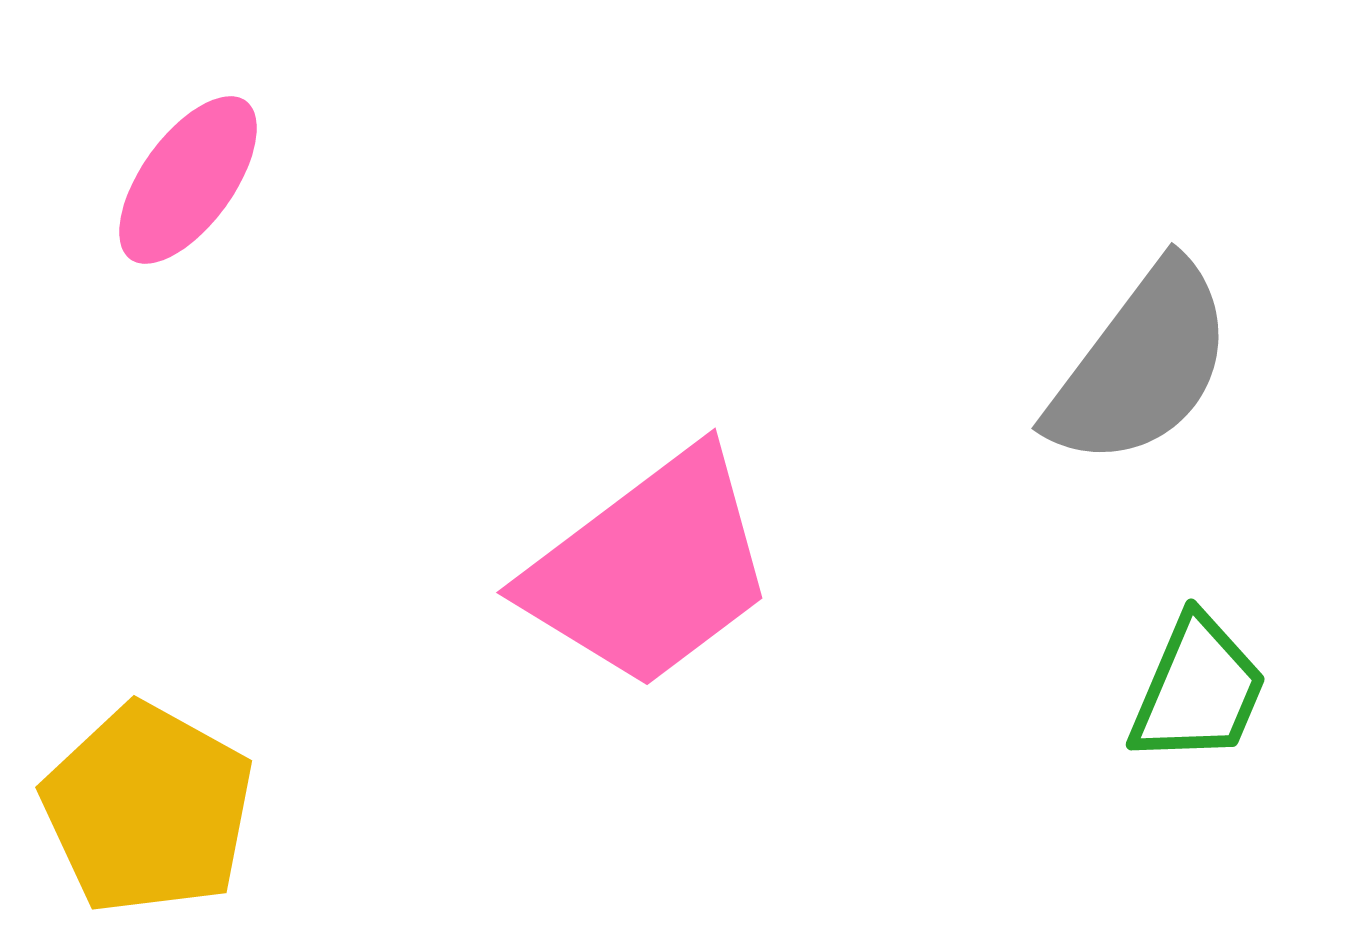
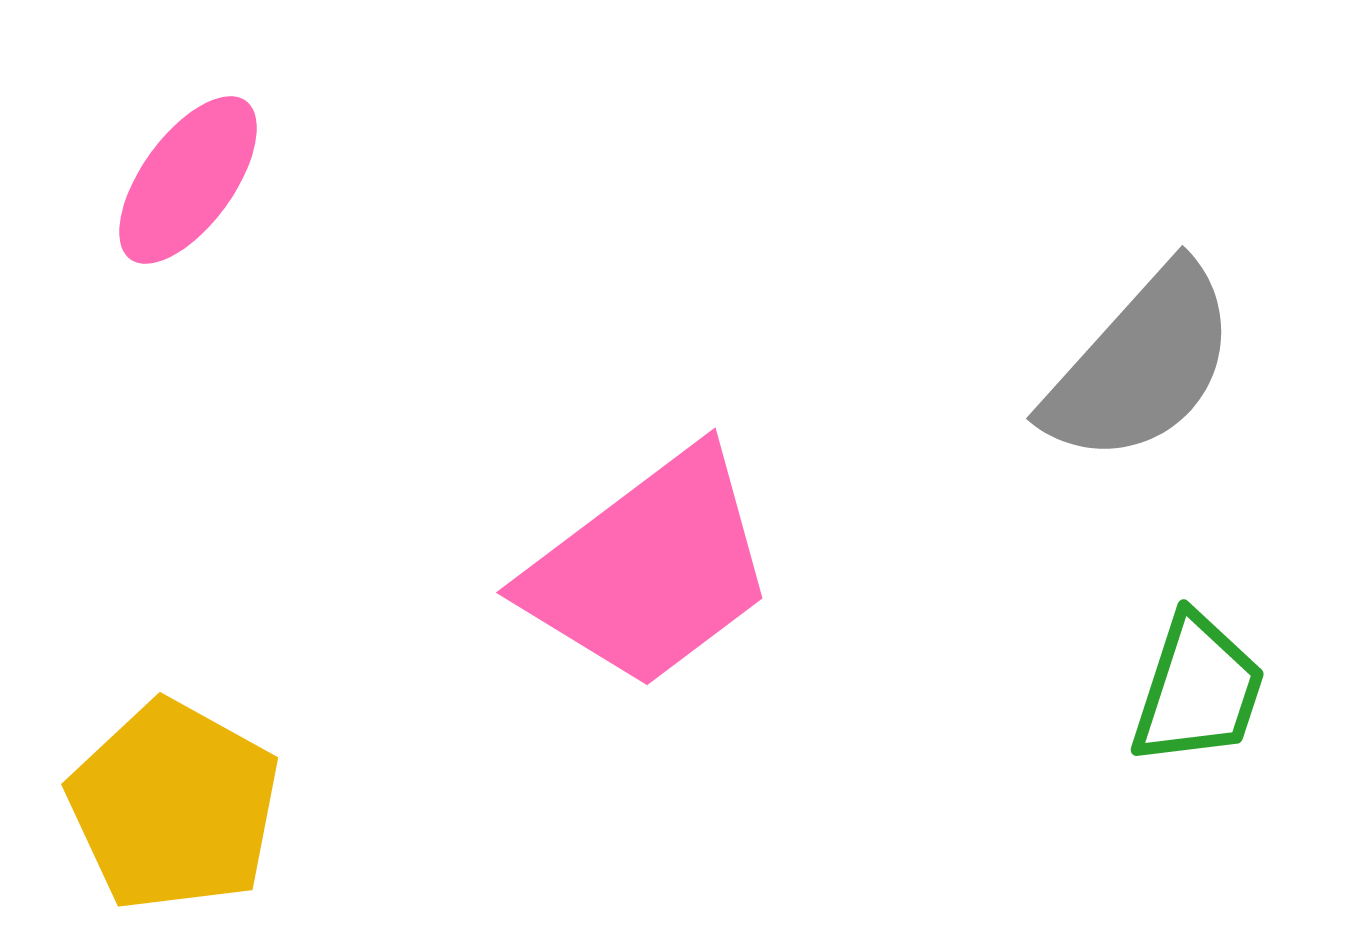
gray semicircle: rotated 5 degrees clockwise
green trapezoid: rotated 5 degrees counterclockwise
yellow pentagon: moved 26 px right, 3 px up
